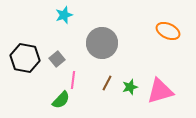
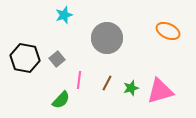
gray circle: moved 5 px right, 5 px up
pink line: moved 6 px right
green star: moved 1 px right, 1 px down
